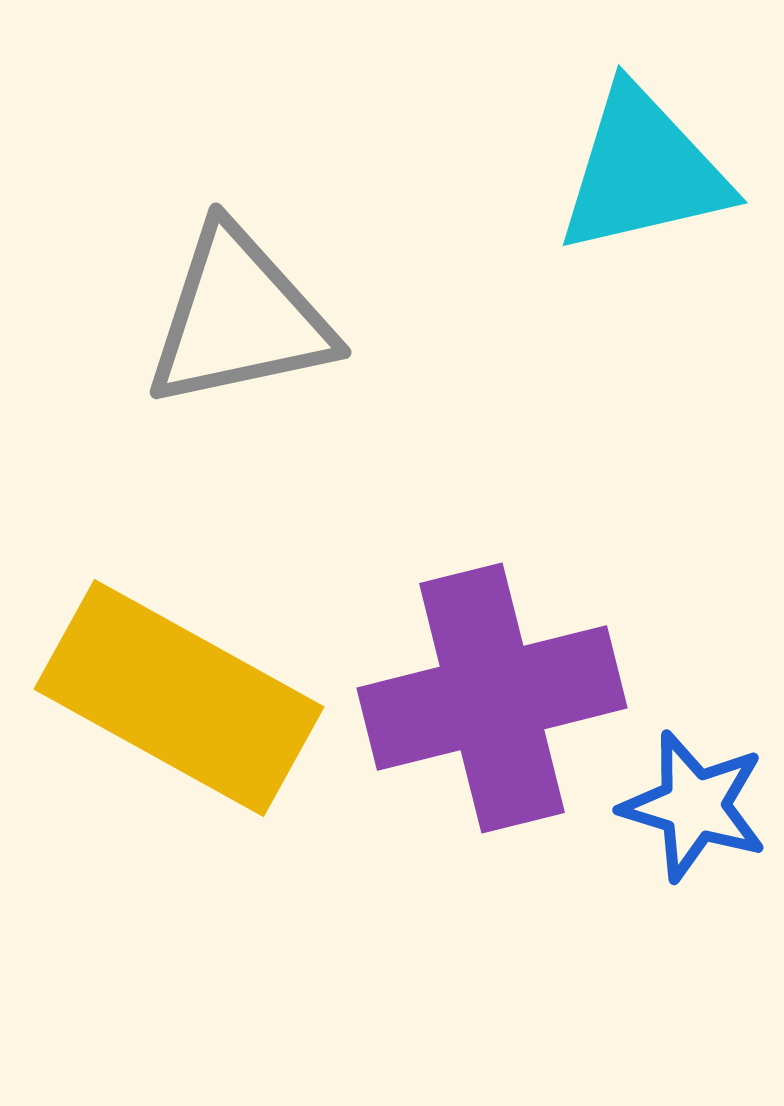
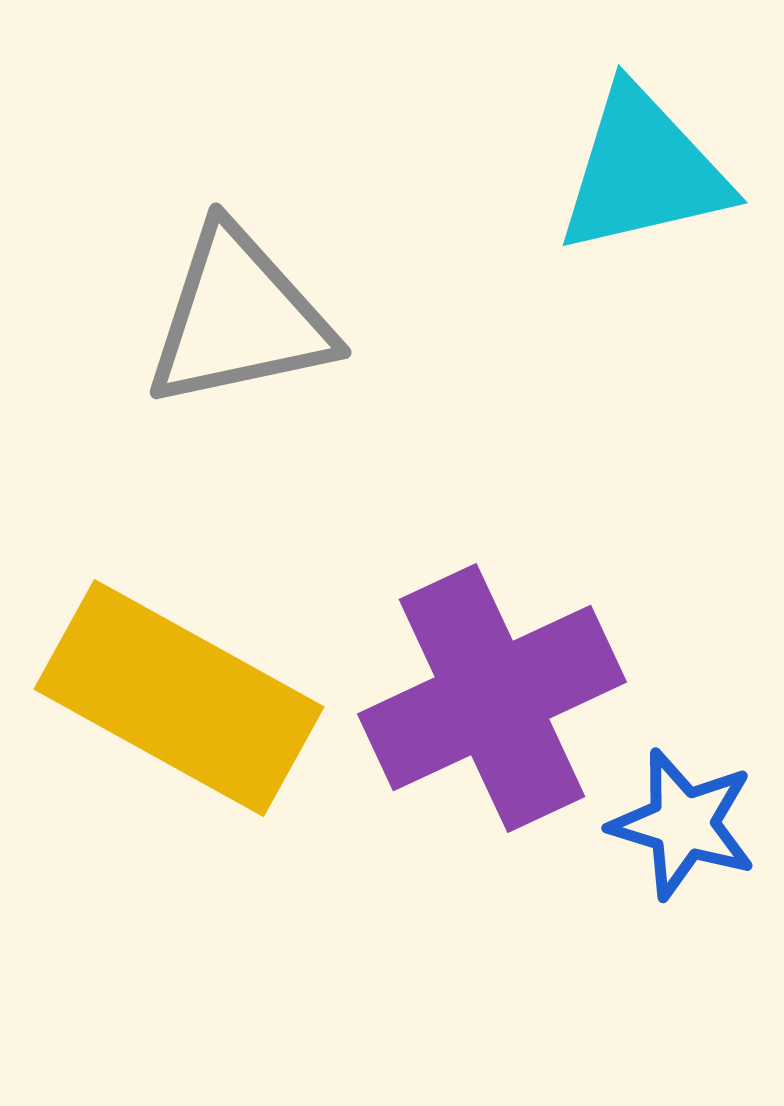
purple cross: rotated 11 degrees counterclockwise
blue star: moved 11 px left, 18 px down
